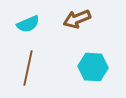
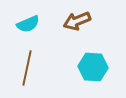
brown arrow: moved 2 px down
brown line: moved 1 px left
